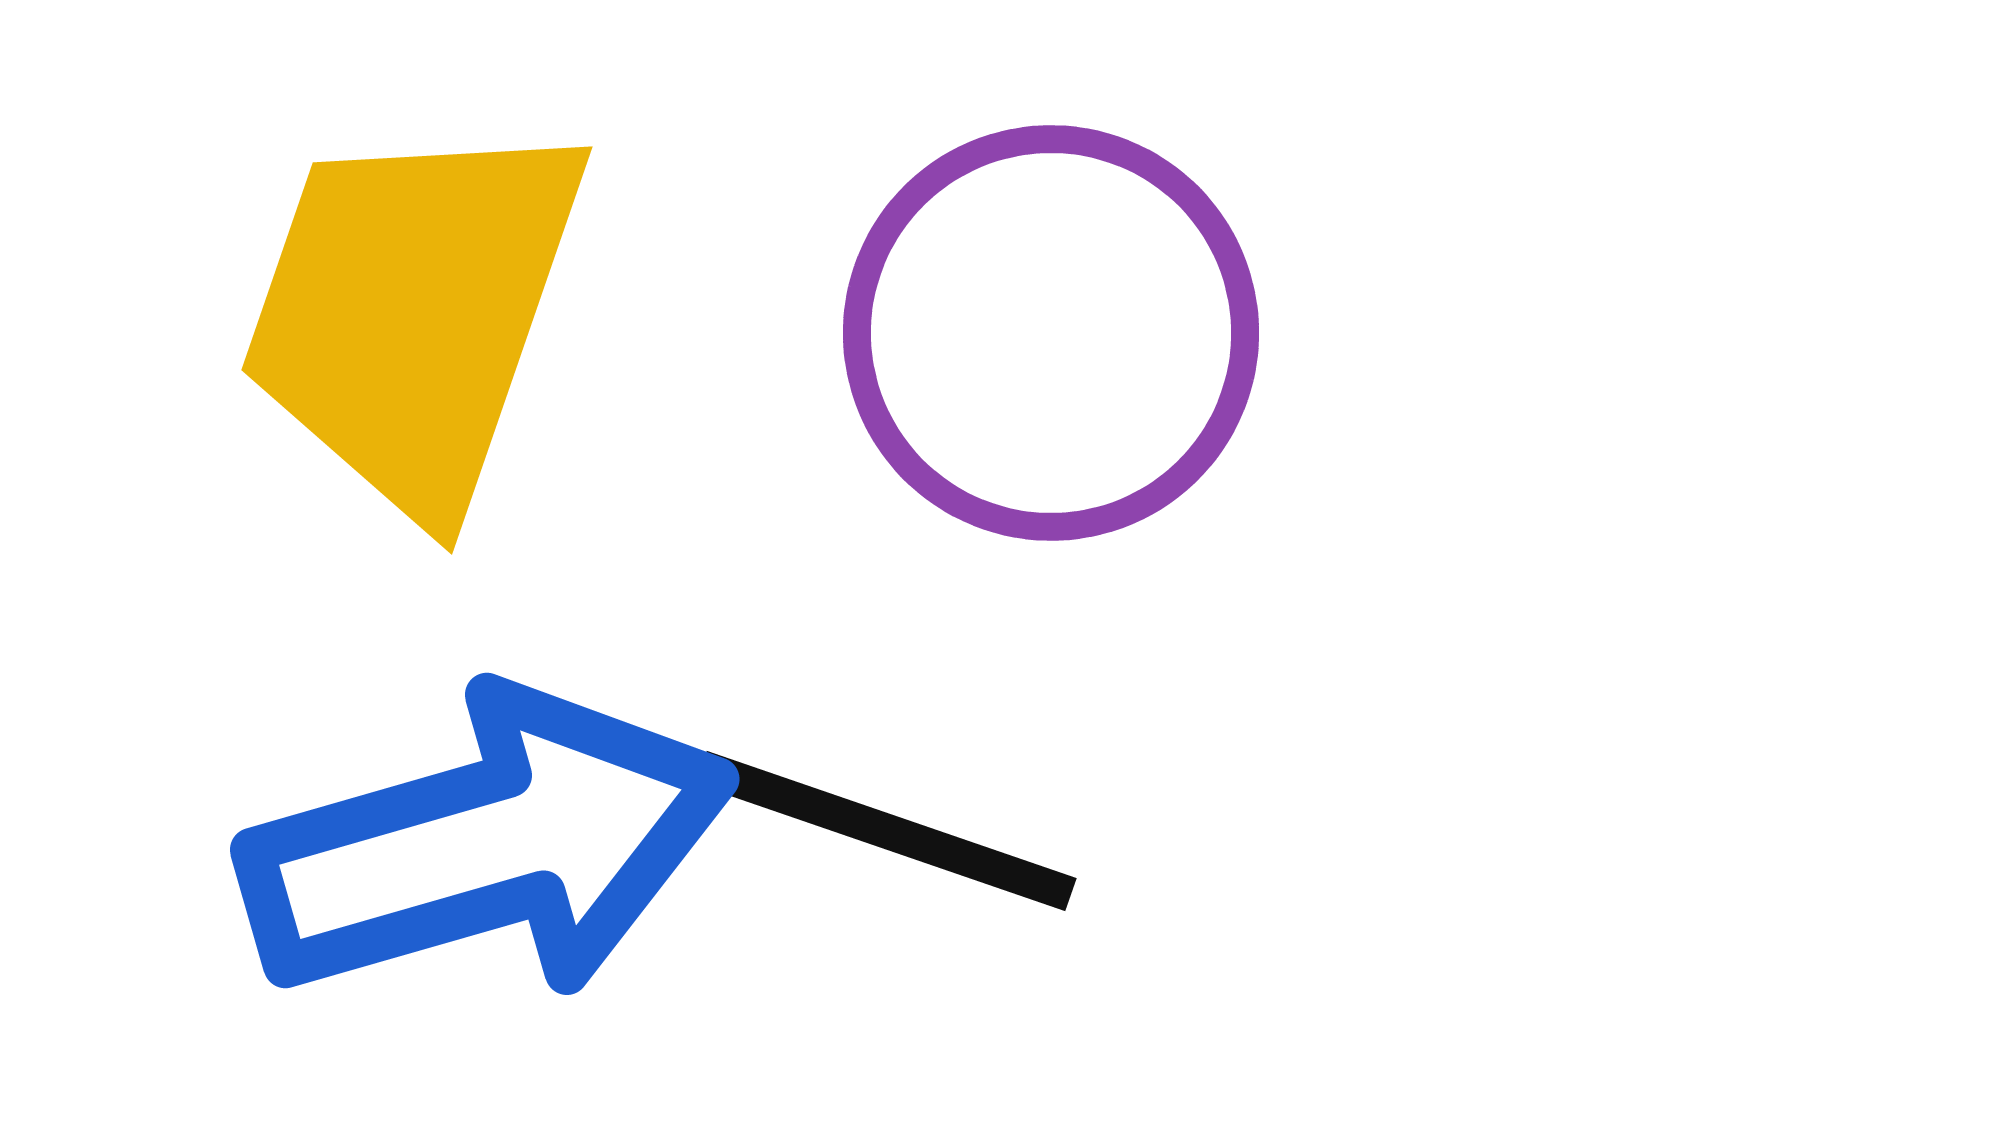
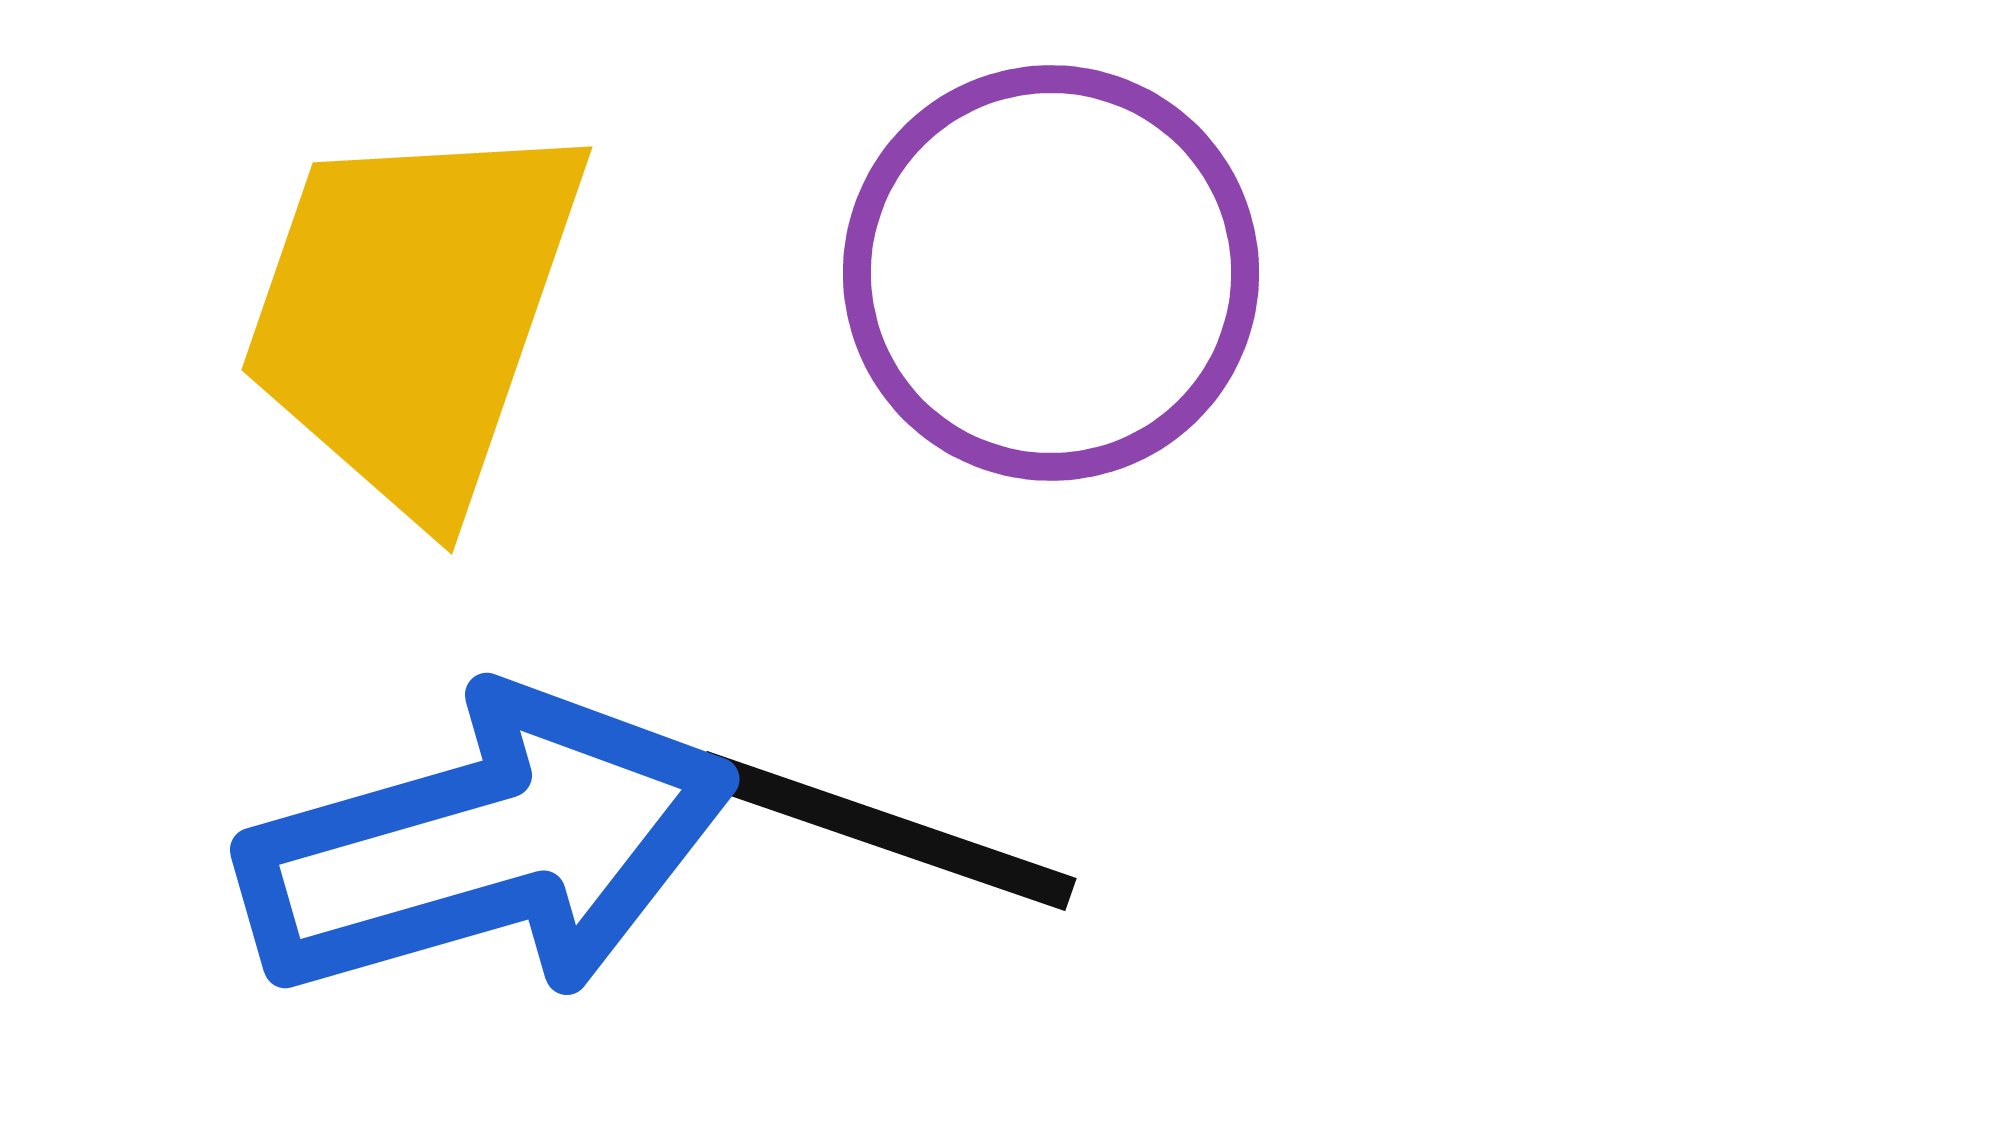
purple circle: moved 60 px up
